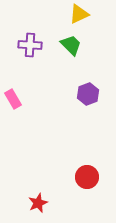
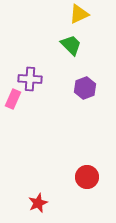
purple cross: moved 34 px down
purple hexagon: moved 3 px left, 6 px up
pink rectangle: rotated 54 degrees clockwise
